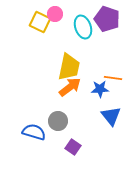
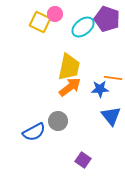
cyan ellipse: rotated 70 degrees clockwise
blue semicircle: rotated 135 degrees clockwise
purple square: moved 10 px right, 13 px down
